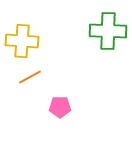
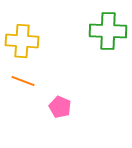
orange line: moved 7 px left, 4 px down; rotated 50 degrees clockwise
pink pentagon: rotated 25 degrees clockwise
